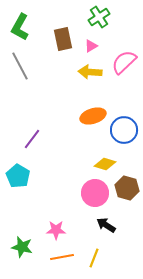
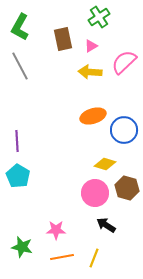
purple line: moved 15 px left, 2 px down; rotated 40 degrees counterclockwise
